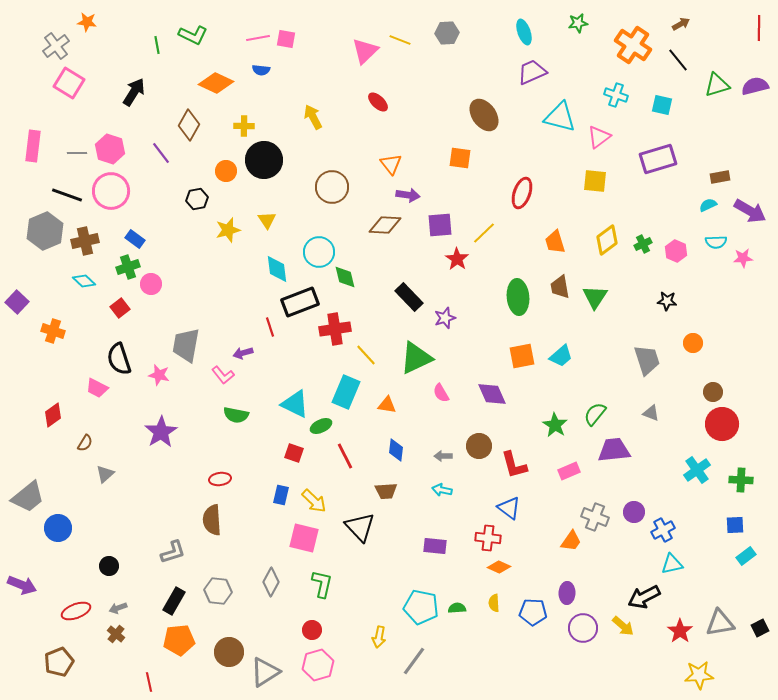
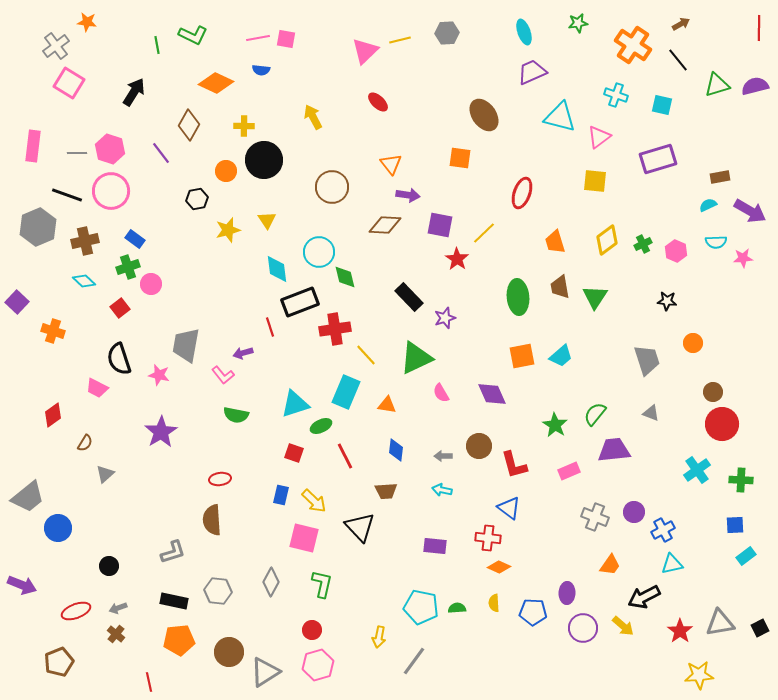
yellow line at (400, 40): rotated 35 degrees counterclockwise
purple square at (440, 225): rotated 16 degrees clockwise
gray hexagon at (45, 231): moved 7 px left, 4 px up
cyan triangle at (295, 404): rotated 44 degrees counterclockwise
orange trapezoid at (571, 541): moved 39 px right, 24 px down
black rectangle at (174, 601): rotated 72 degrees clockwise
